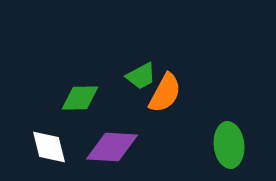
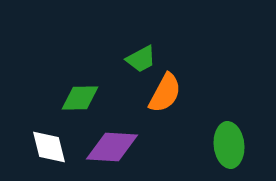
green trapezoid: moved 17 px up
